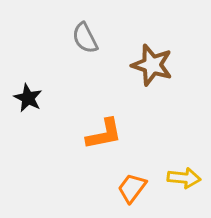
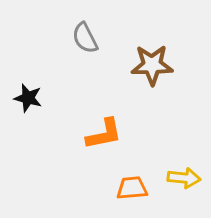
brown star: rotated 18 degrees counterclockwise
black star: rotated 12 degrees counterclockwise
orange trapezoid: rotated 48 degrees clockwise
